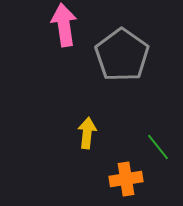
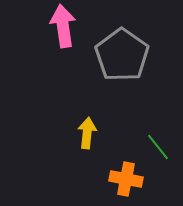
pink arrow: moved 1 px left, 1 px down
orange cross: rotated 20 degrees clockwise
